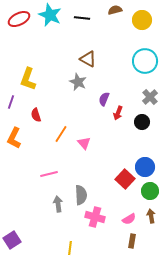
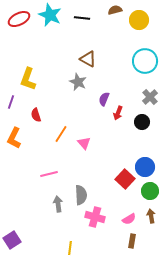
yellow circle: moved 3 px left
